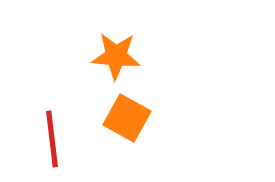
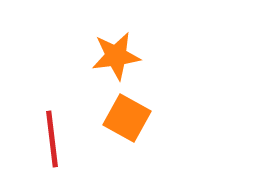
orange star: rotated 12 degrees counterclockwise
